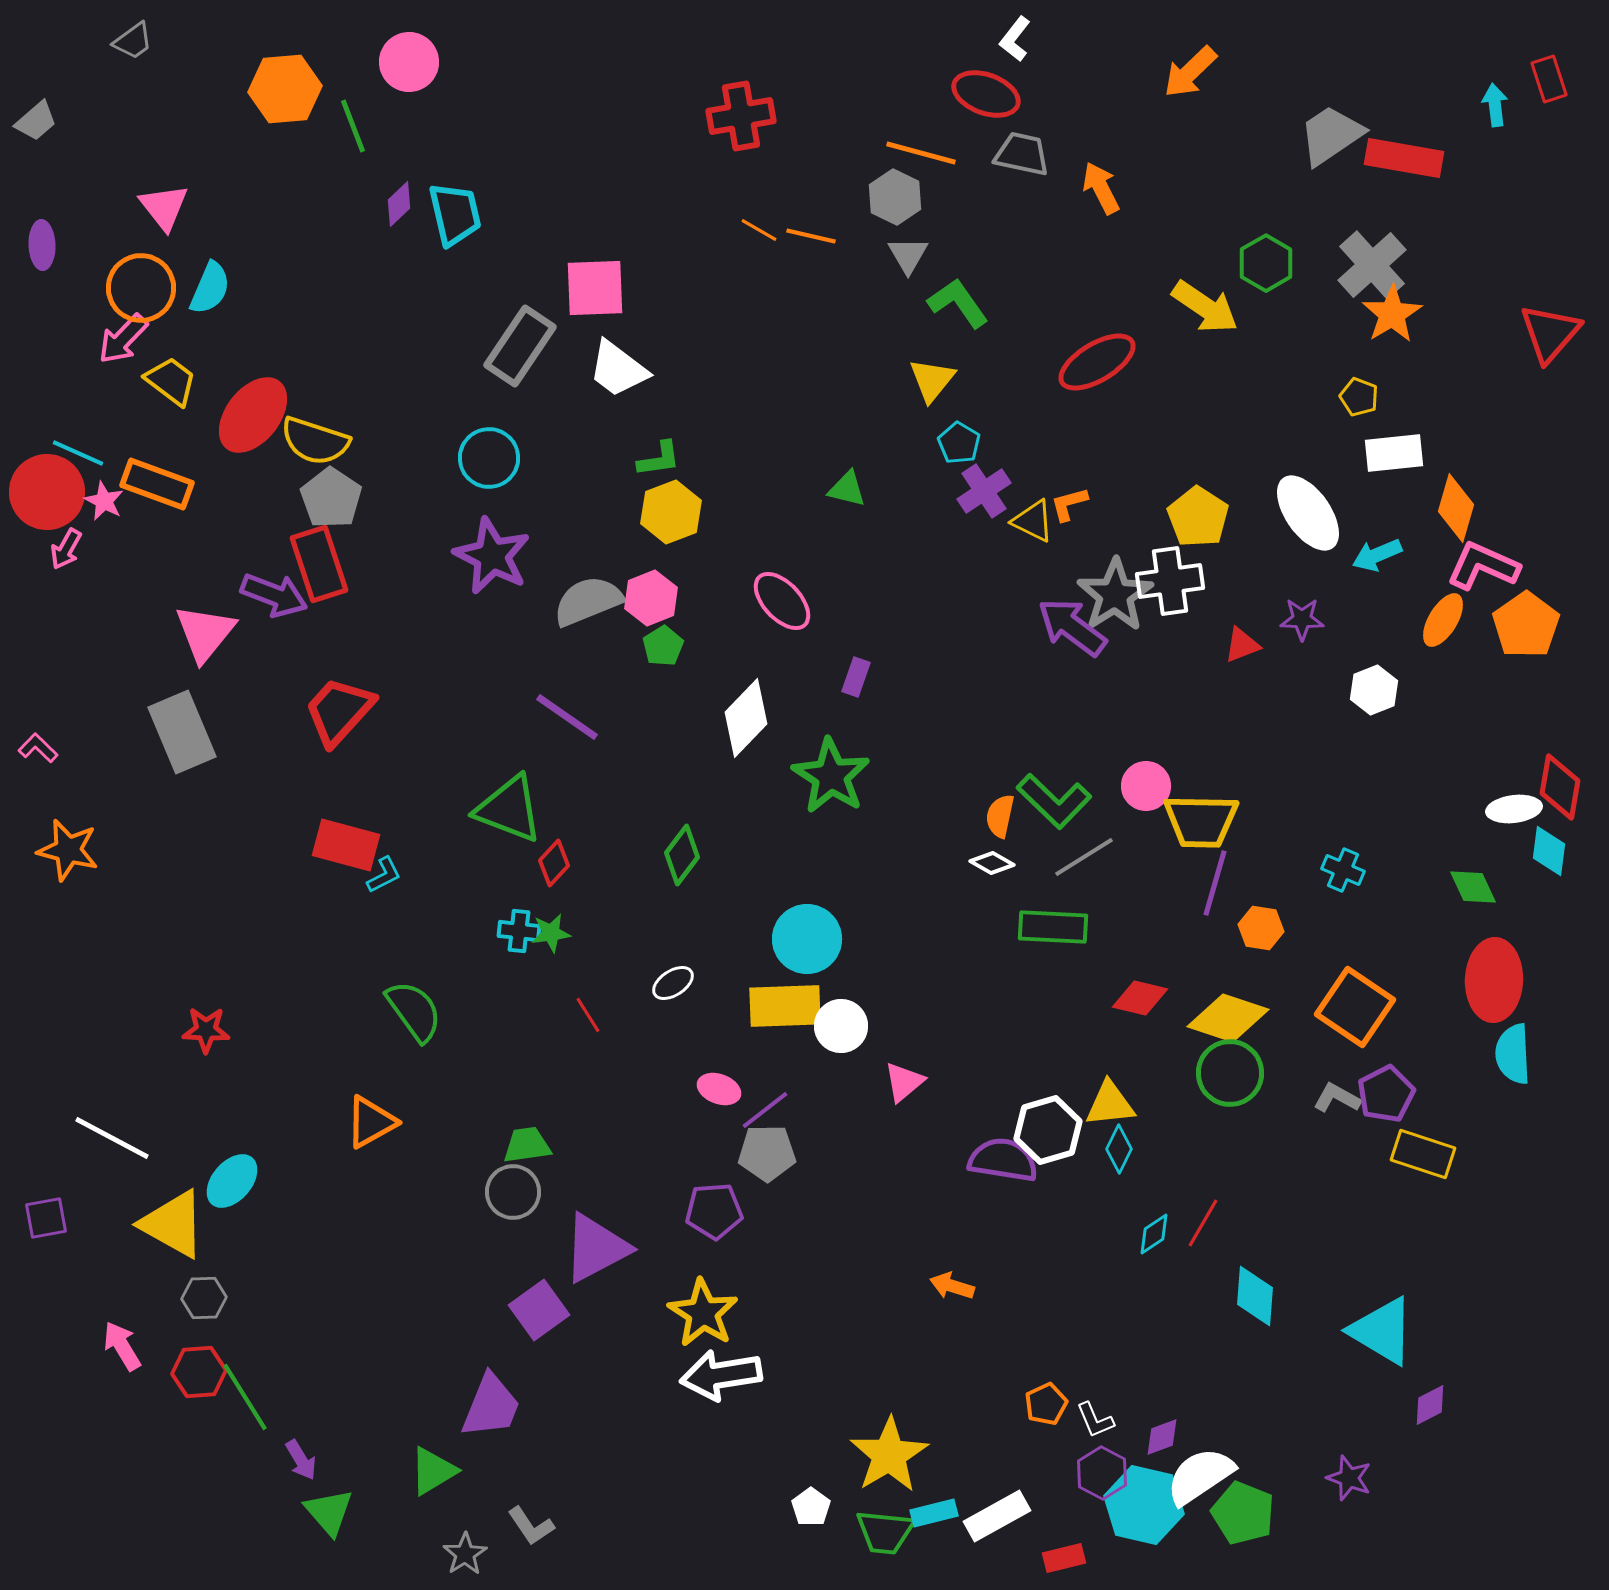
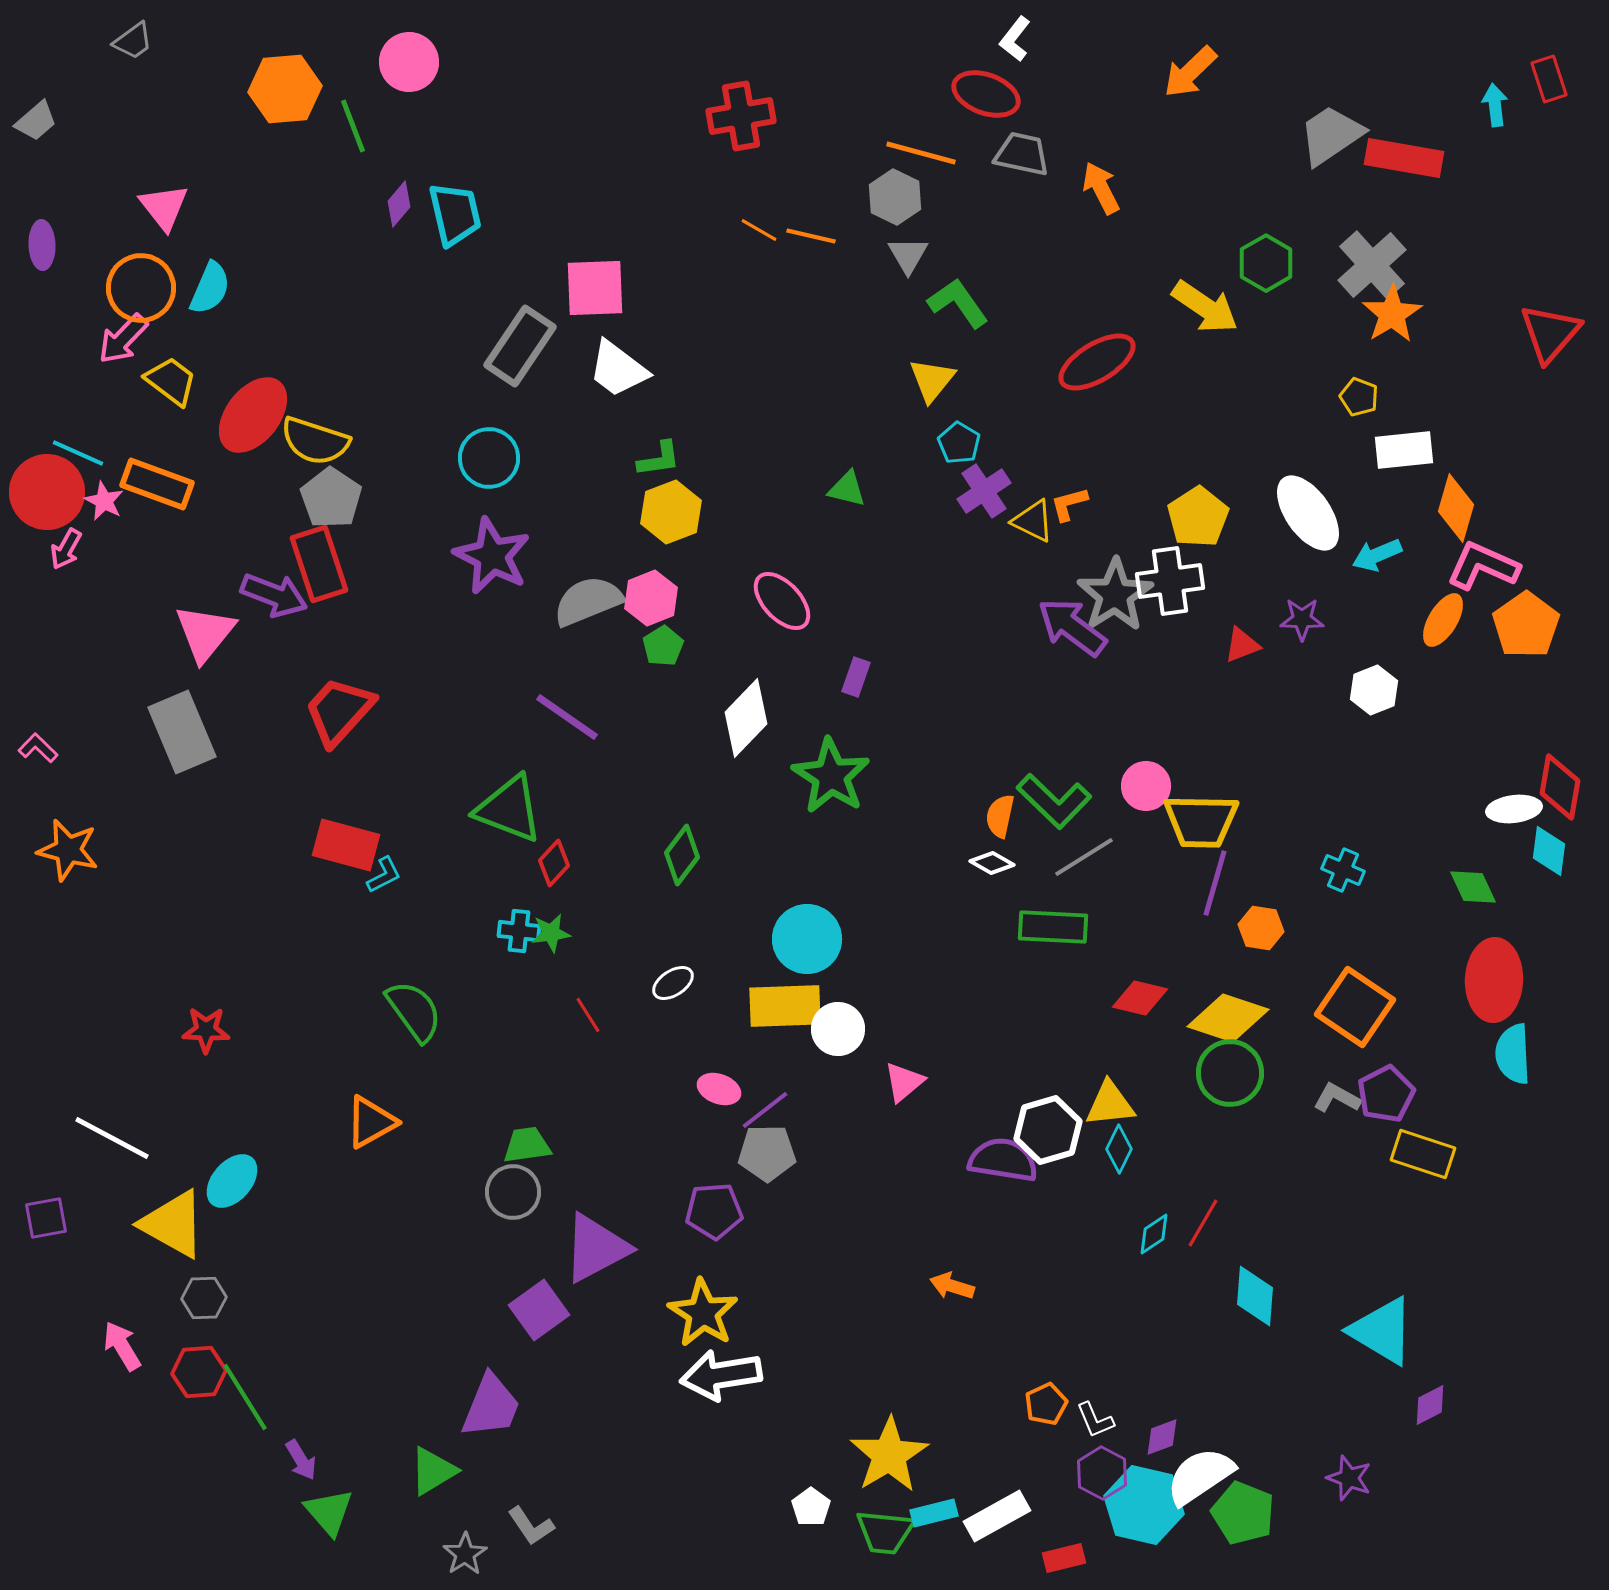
purple diamond at (399, 204): rotated 6 degrees counterclockwise
white rectangle at (1394, 453): moved 10 px right, 3 px up
yellow pentagon at (1198, 517): rotated 6 degrees clockwise
white circle at (841, 1026): moved 3 px left, 3 px down
